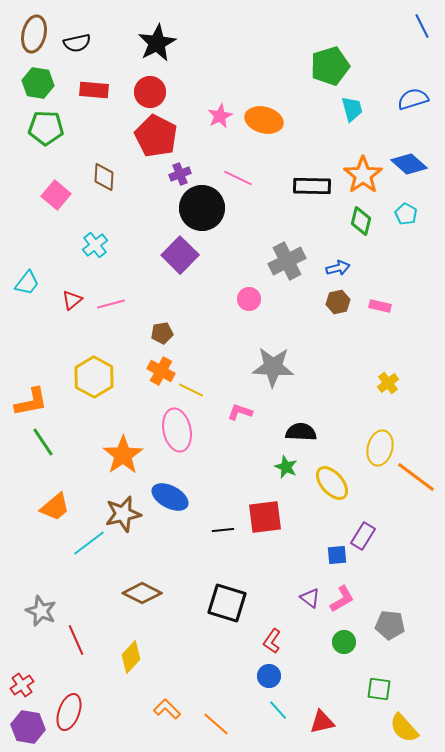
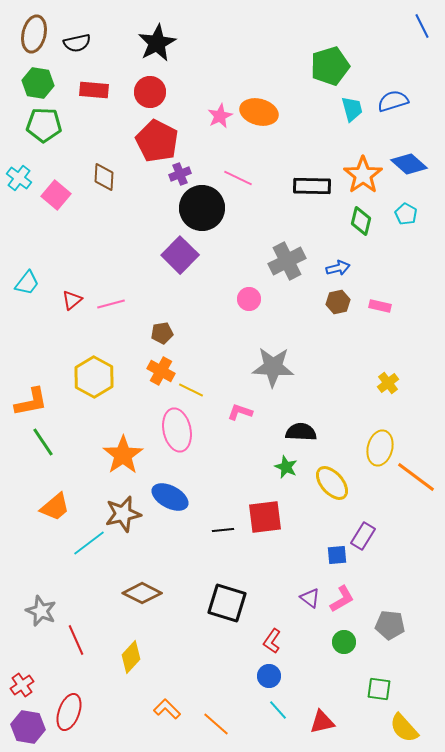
blue semicircle at (413, 99): moved 20 px left, 2 px down
orange ellipse at (264, 120): moved 5 px left, 8 px up
green pentagon at (46, 128): moved 2 px left, 3 px up
red pentagon at (156, 136): moved 1 px right, 5 px down
cyan cross at (95, 245): moved 76 px left, 67 px up; rotated 15 degrees counterclockwise
